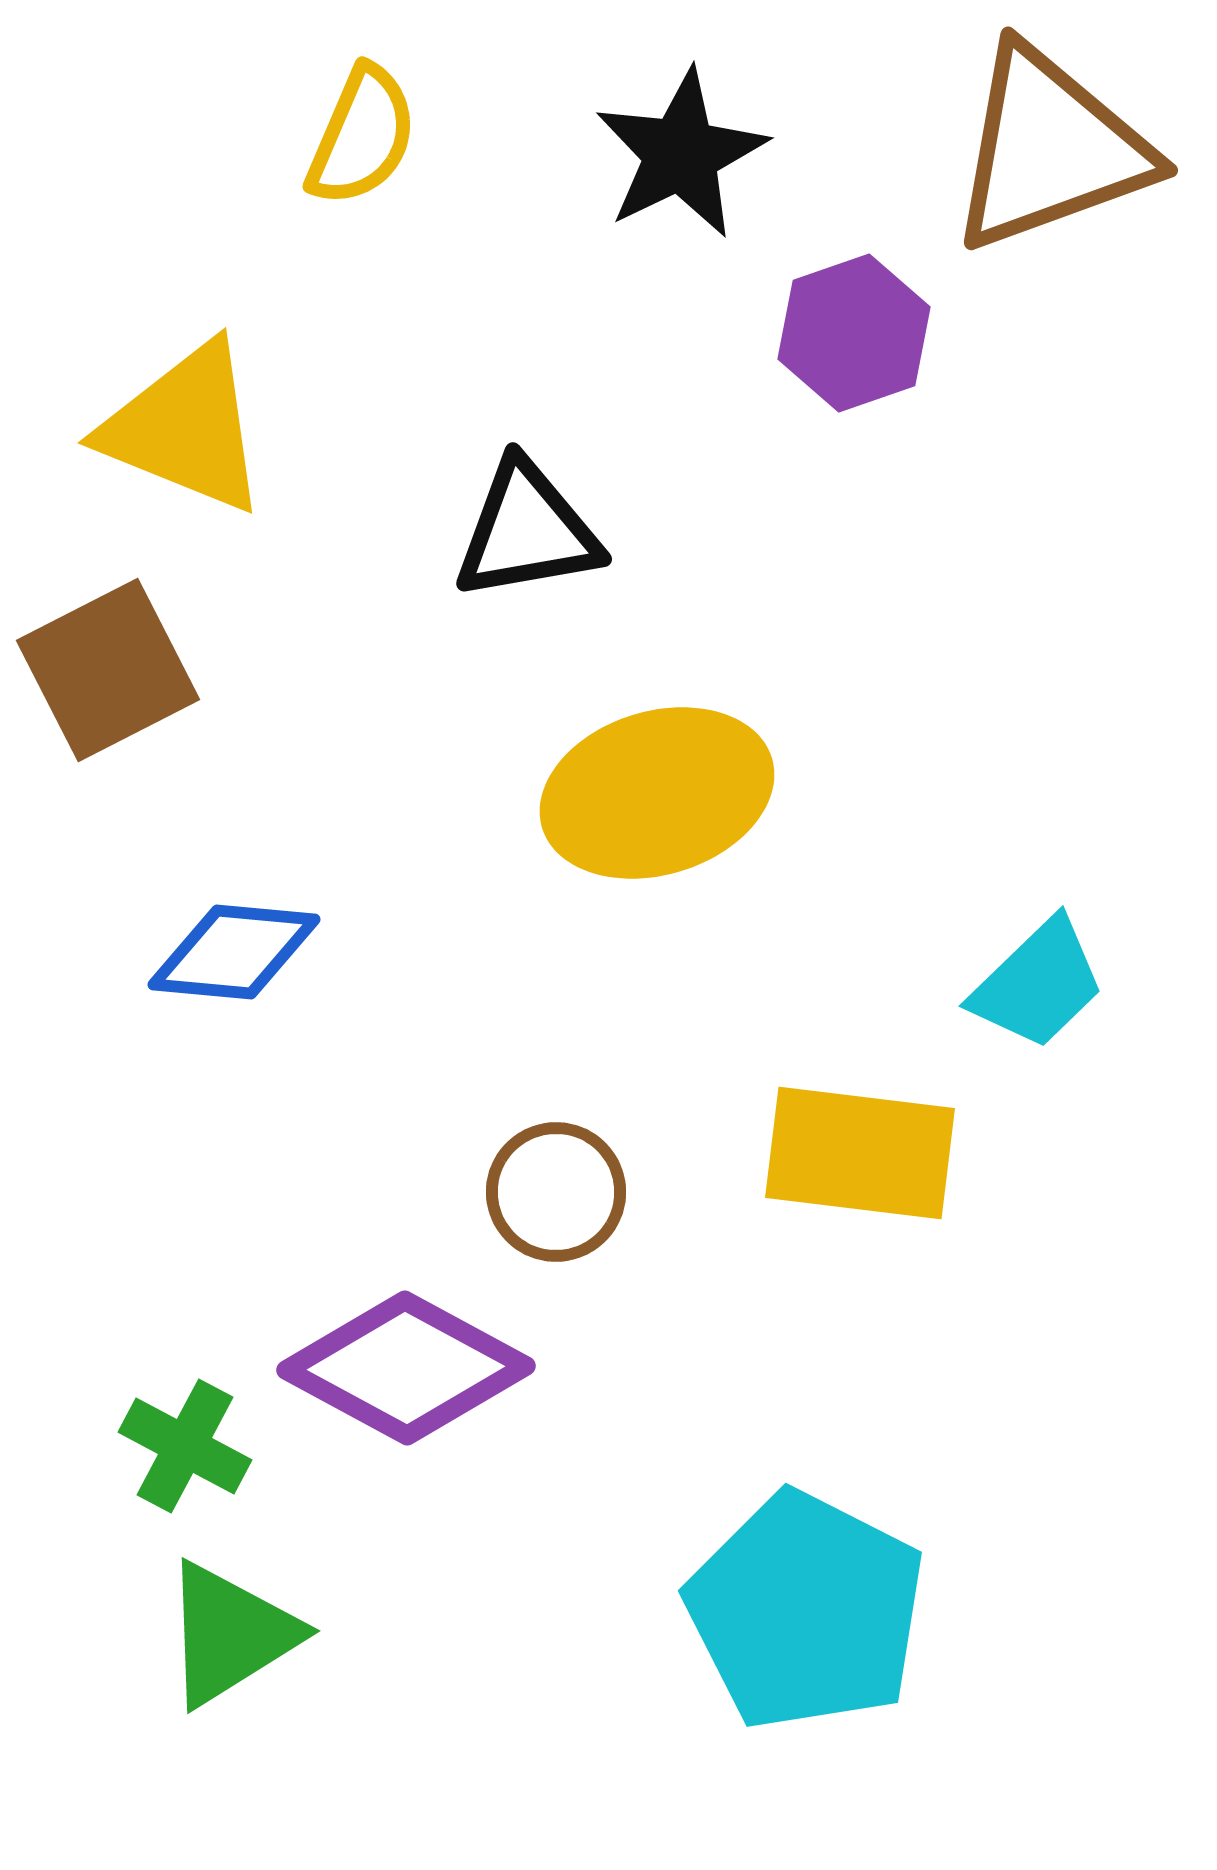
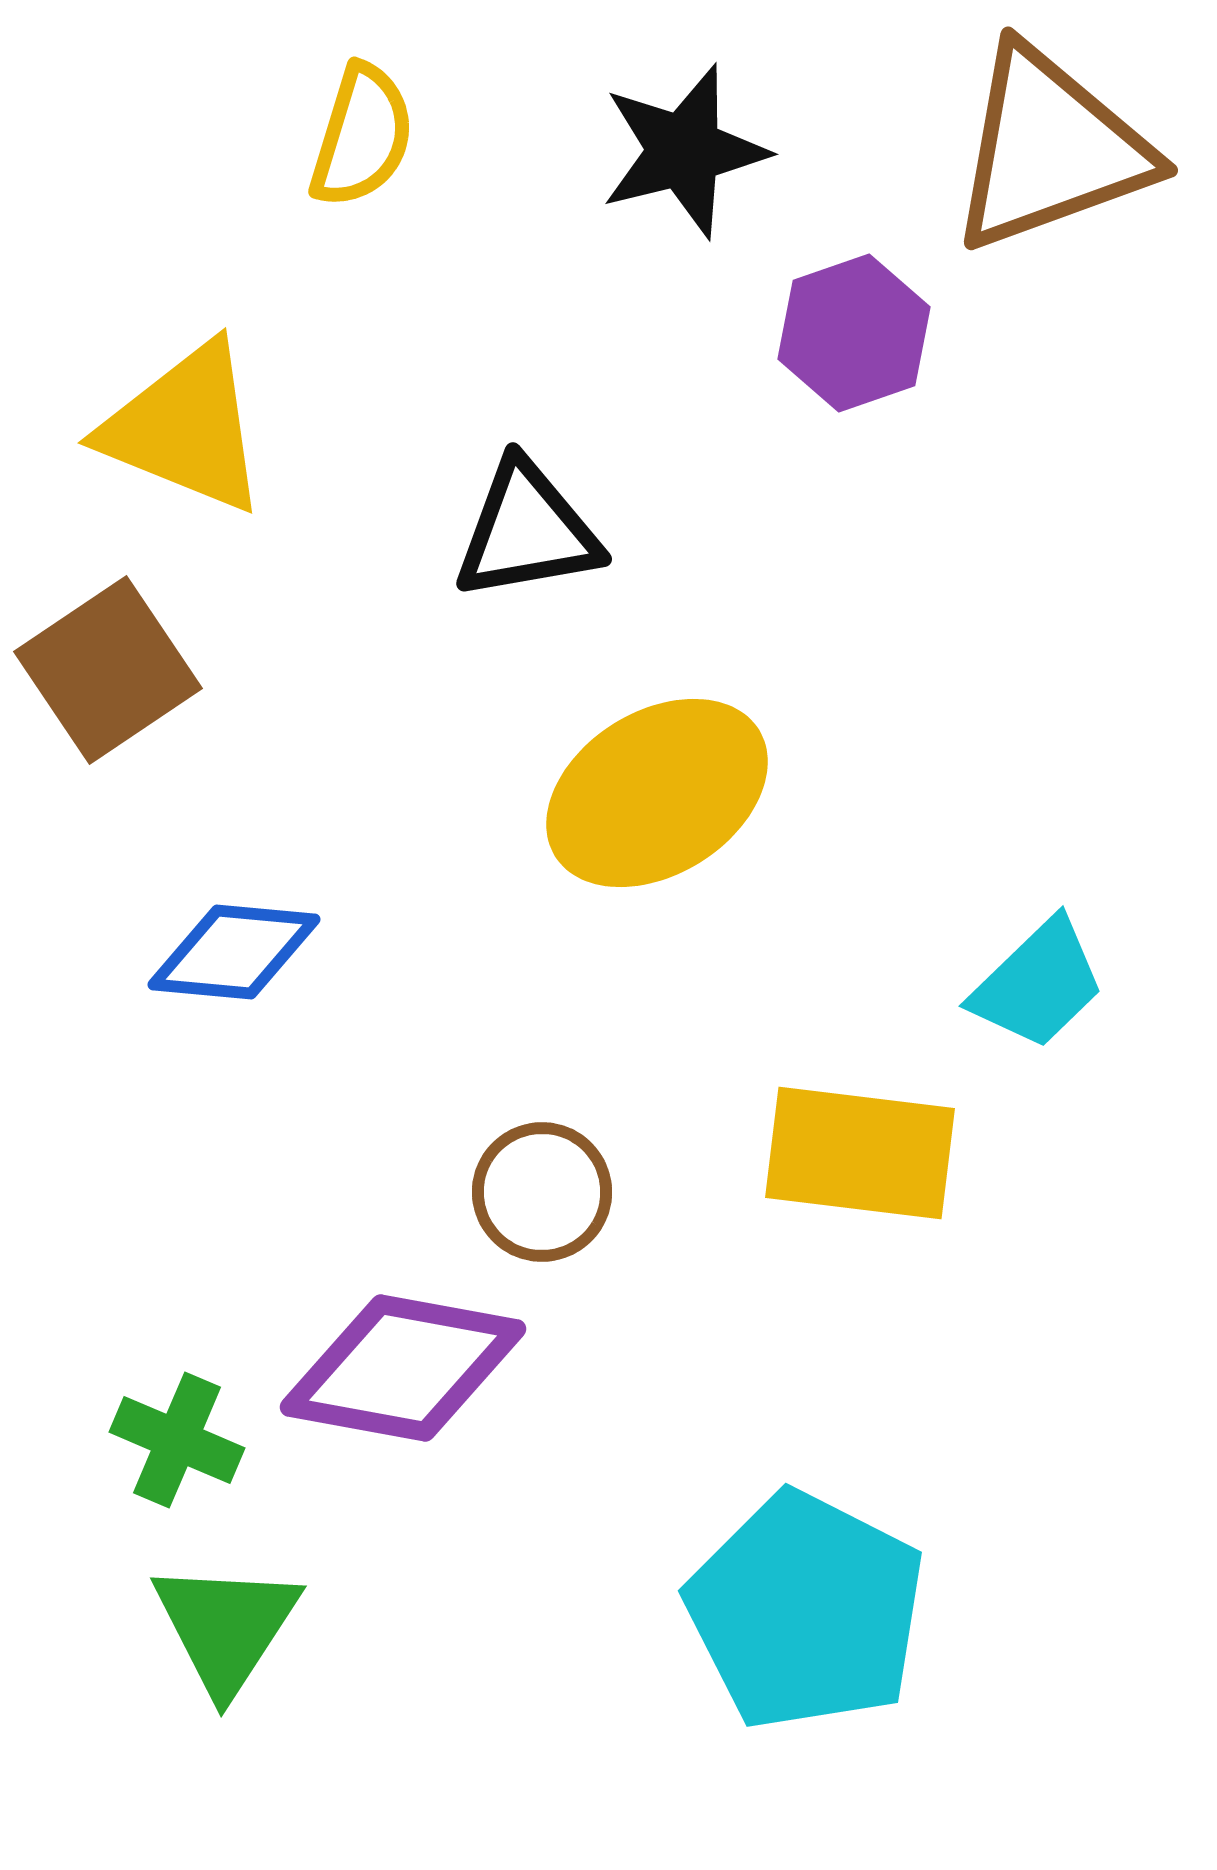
yellow semicircle: rotated 6 degrees counterclockwise
black star: moved 3 px right, 3 px up; rotated 12 degrees clockwise
brown square: rotated 7 degrees counterclockwise
yellow ellipse: rotated 15 degrees counterclockwise
brown circle: moved 14 px left
purple diamond: moved 3 px left; rotated 18 degrees counterclockwise
green cross: moved 8 px left, 6 px up; rotated 5 degrees counterclockwise
green triangle: moved 4 px left, 7 px up; rotated 25 degrees counterclockwise
